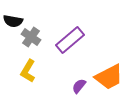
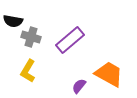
gray cross: rotated 18 degrees counterclockwise
orange trapezoid: moved 3 px up; rotated 124 degrees counterclockwise
